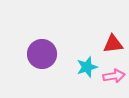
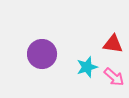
red triangle: rotated 15 degrees clockwise
pink arrow: moved 1 px down; rotated 50 degrees clockwise
